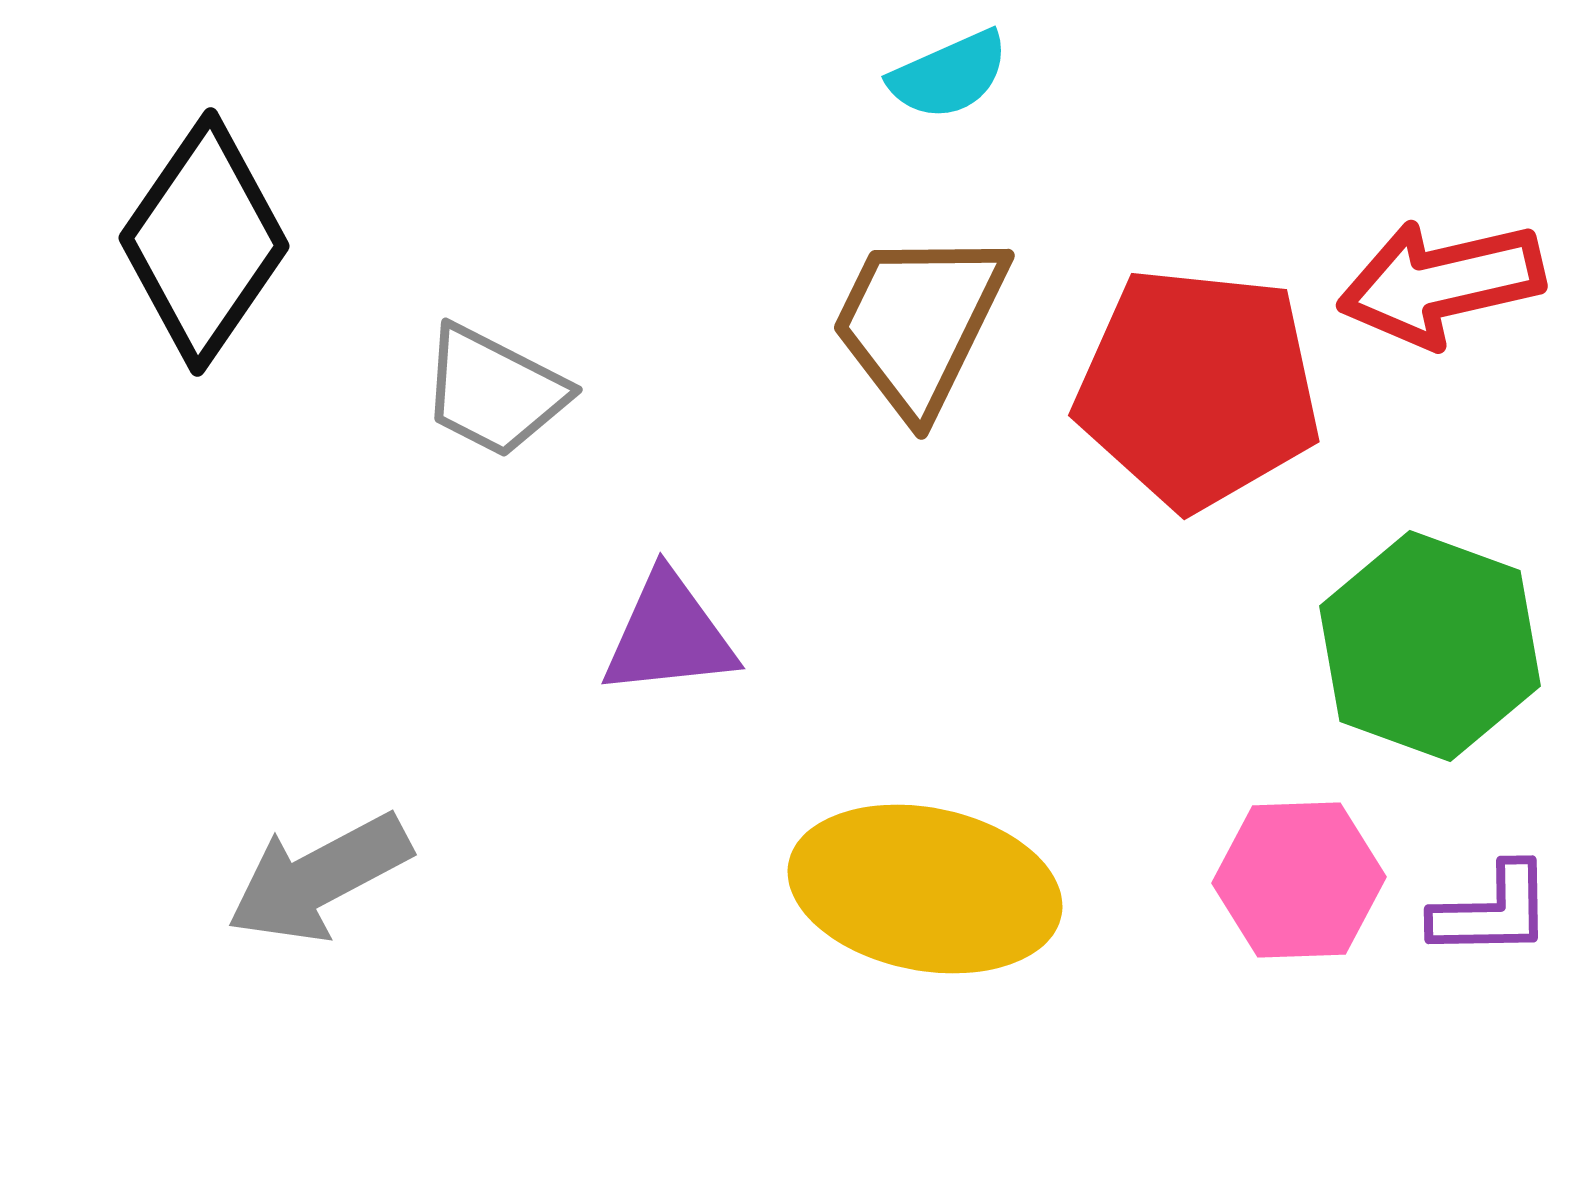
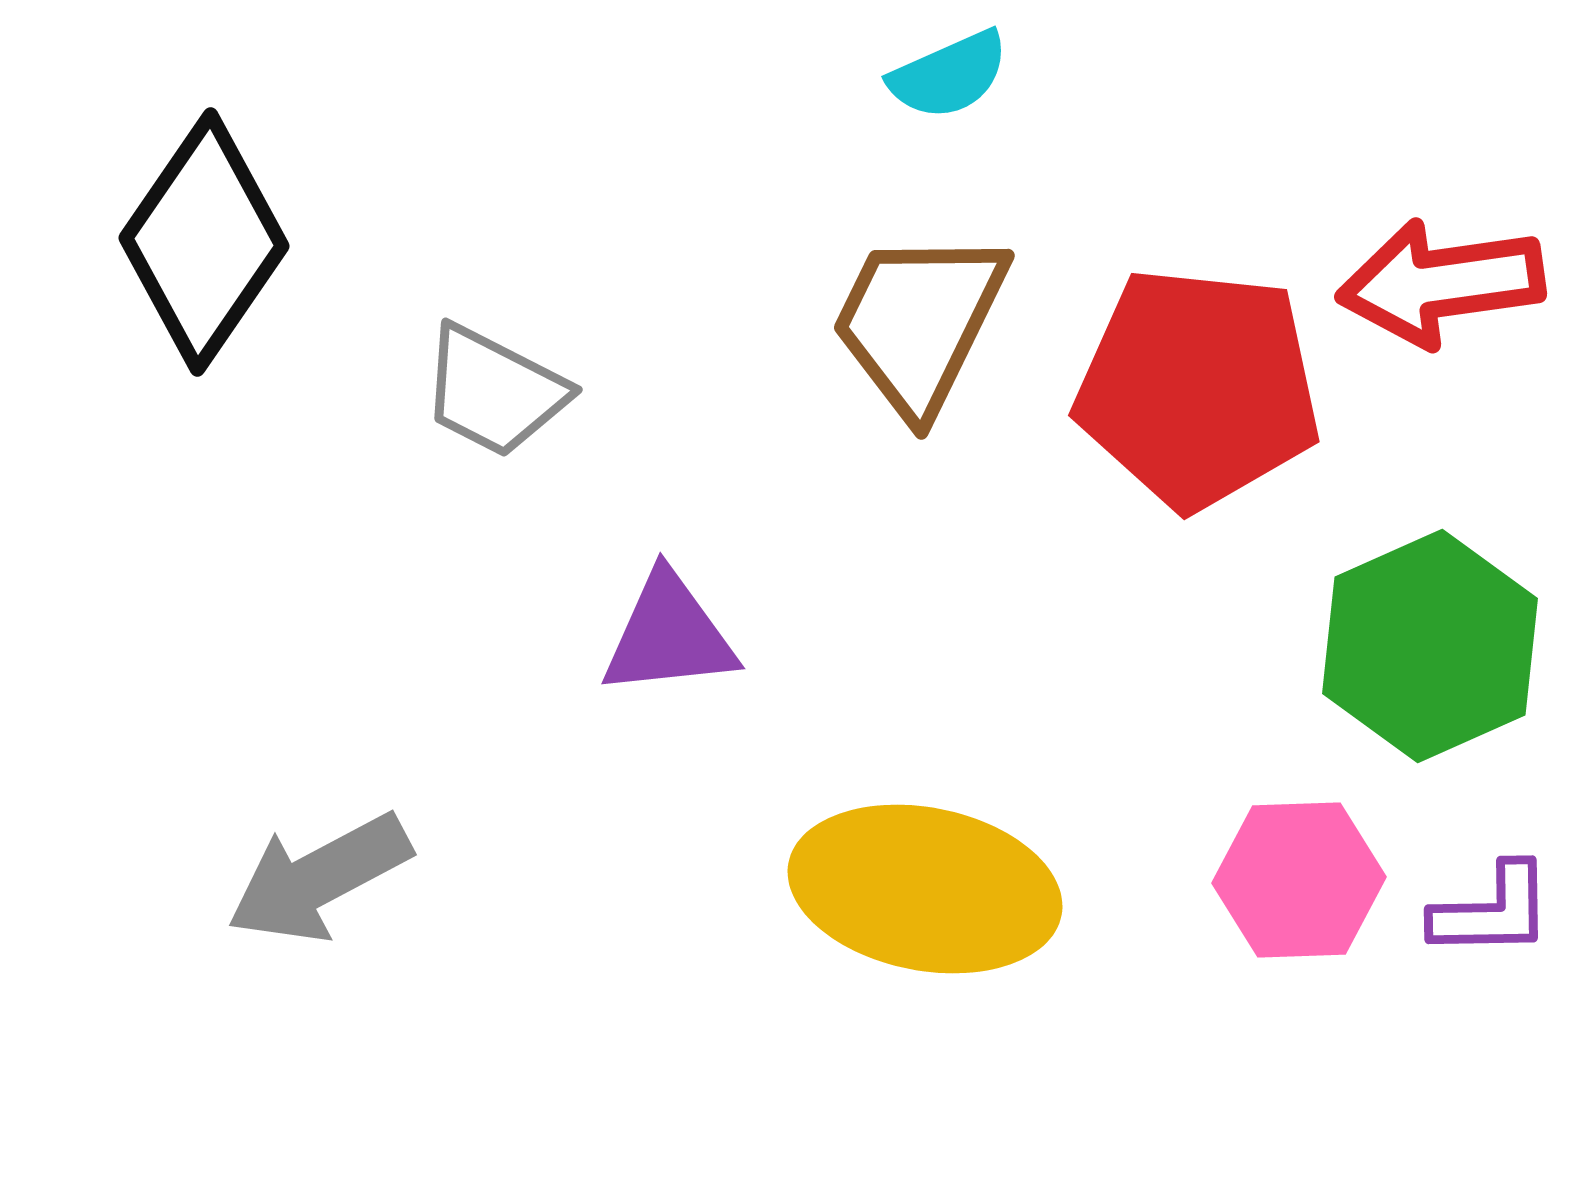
red arrow: rotated 5 degrees clockwise
green hexagon: rotated 16 degrees clockwise
